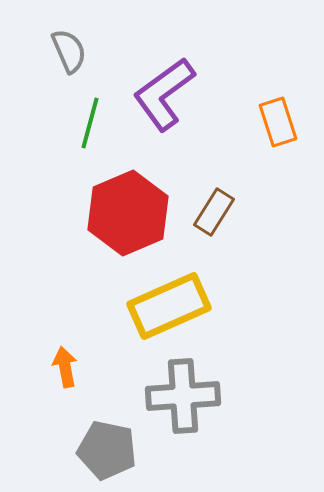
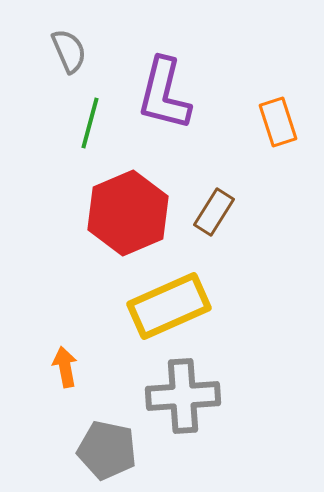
purple L-shape: rotated 40 degrees counterclockwise
